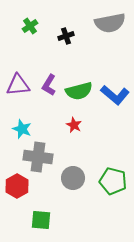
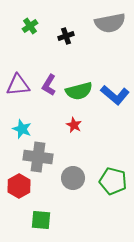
red hexagon: moved 2 px right
